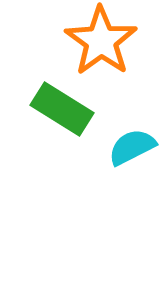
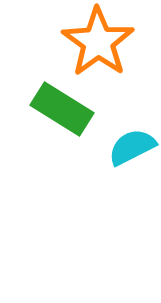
orange star: moved 3 px left, 1 px down
